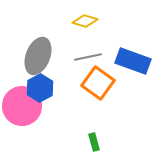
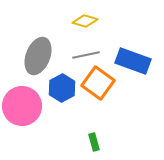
gray line: moved 2 px left, 2 px up
blue hexagon: moved 22 px right
